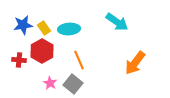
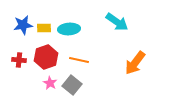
yellow rectangle: rotated 56 degrees counterclockwise
red hexagon: moved 4 px right, 6 px down; rotated 10 degrees clockwise
orange line: rotated 54 degrees counterclockwise
gray square: moved 1 px left, 1 px down
